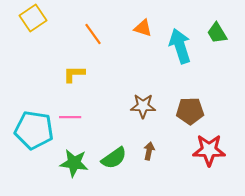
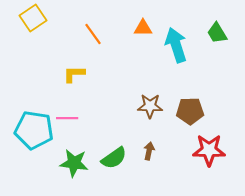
orange triangle: rotated 18 degrees counterclockwise
cyan arrow: moved 4 px left, 1 px up
brown star: moved 7 px right
pink line: moved 3 px left, 1 px down
